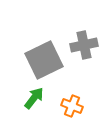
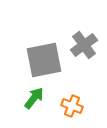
gray cross: rotated 24 degrees counterclockwise
gray square: rotated 15 degrees clockwise
